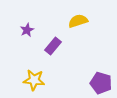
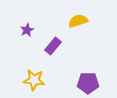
purple pentagon: moved 13 px left; rotated 15 degrees counterclockwise
